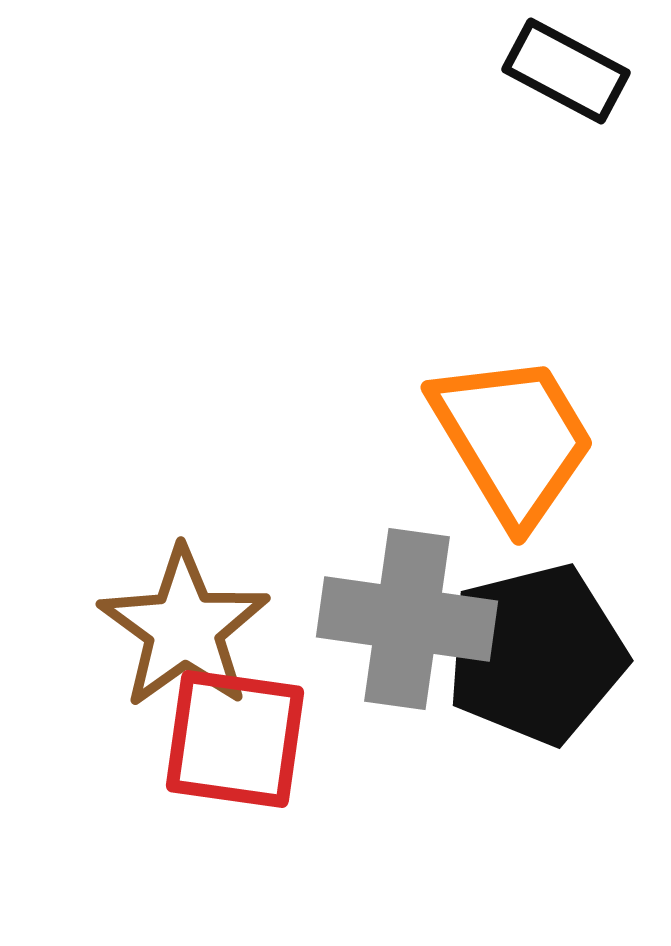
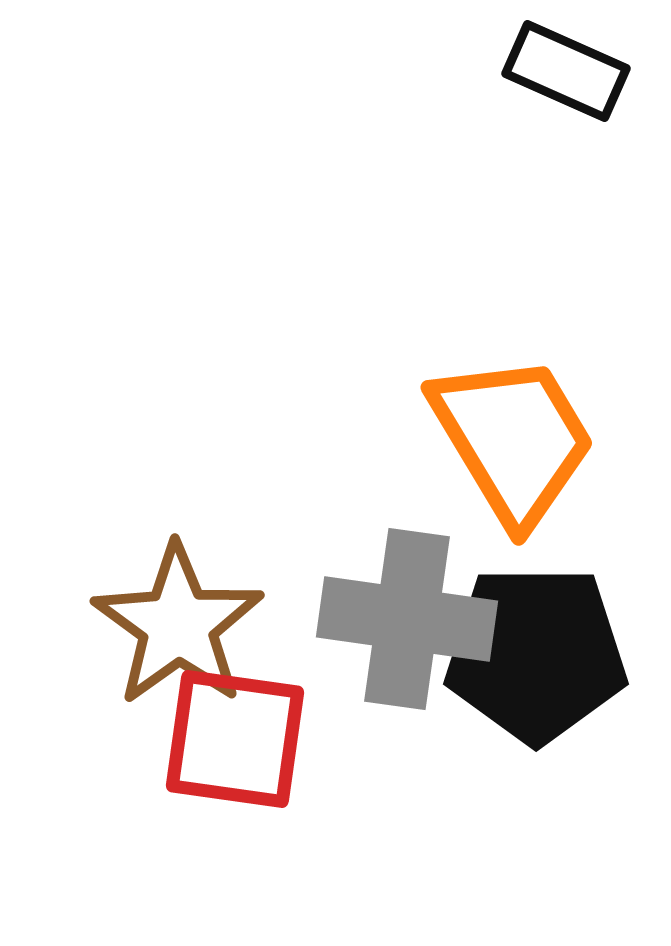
black rectangle: rotated 4 degrees counterclockwise
brown star: moved 6 px left, 3 px up
black pentagon: rotated 14 degrees clockwise
